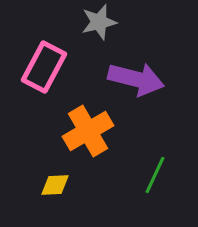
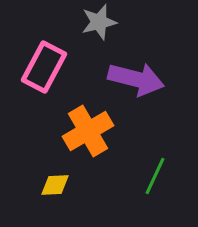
green line: moved 1 px down
